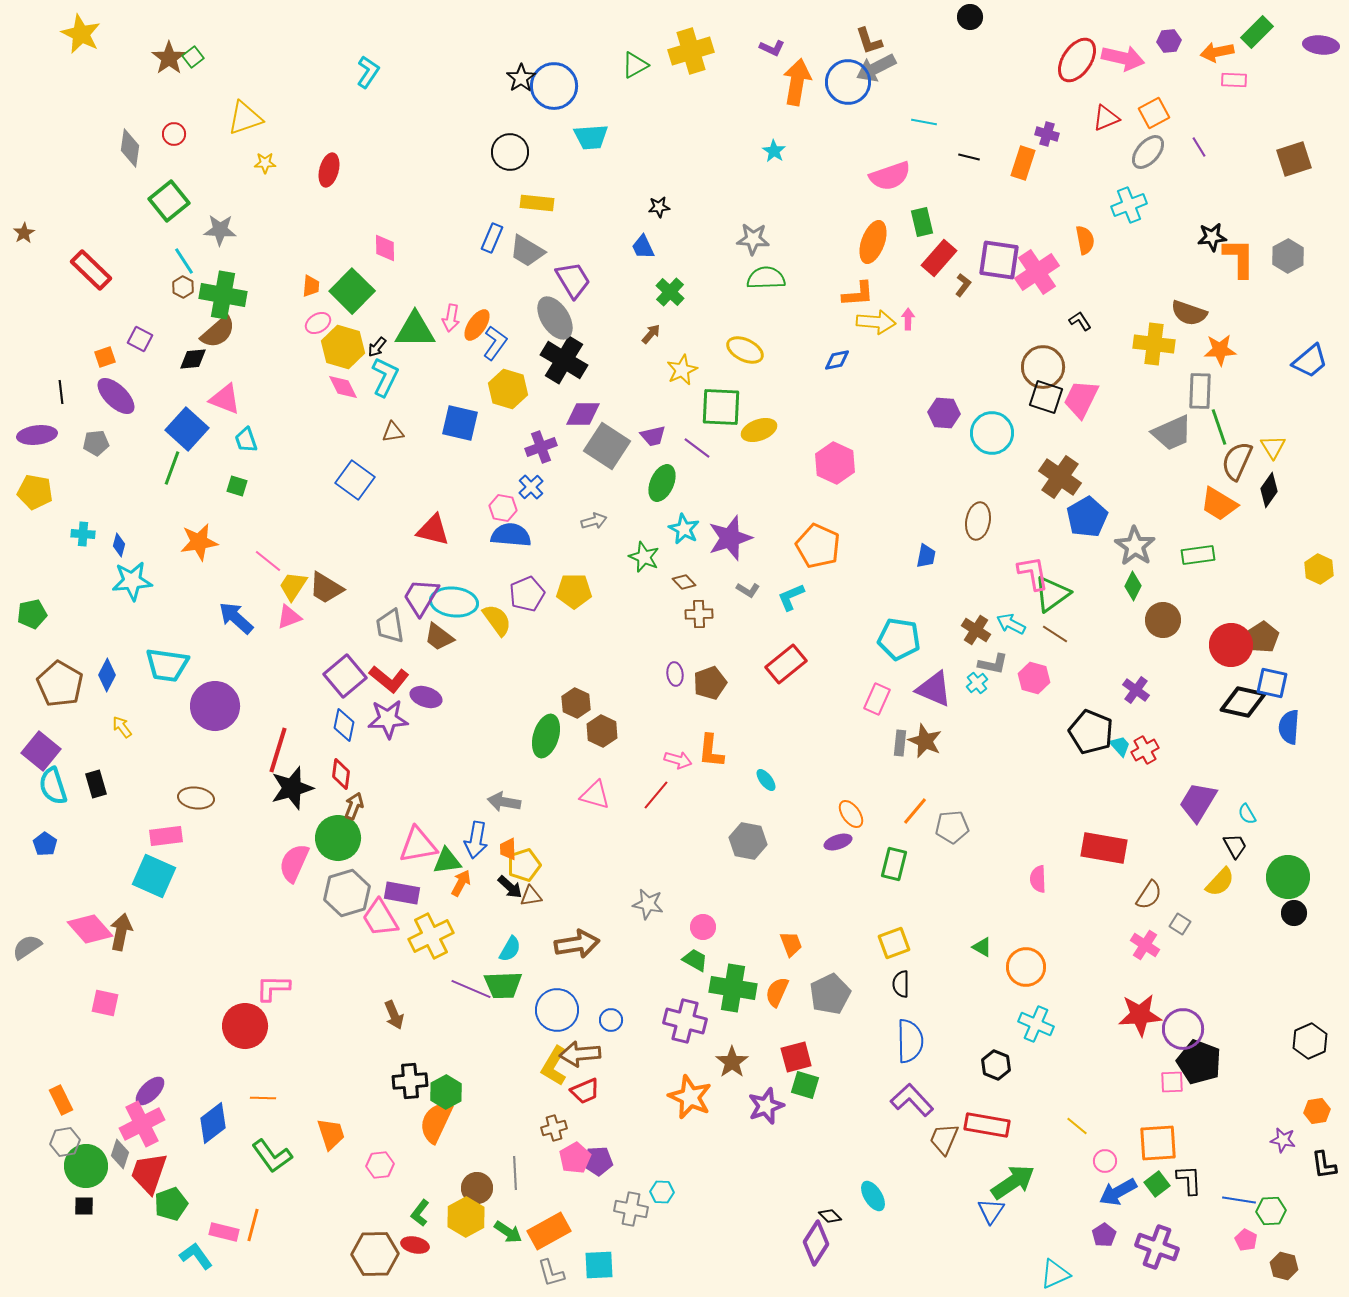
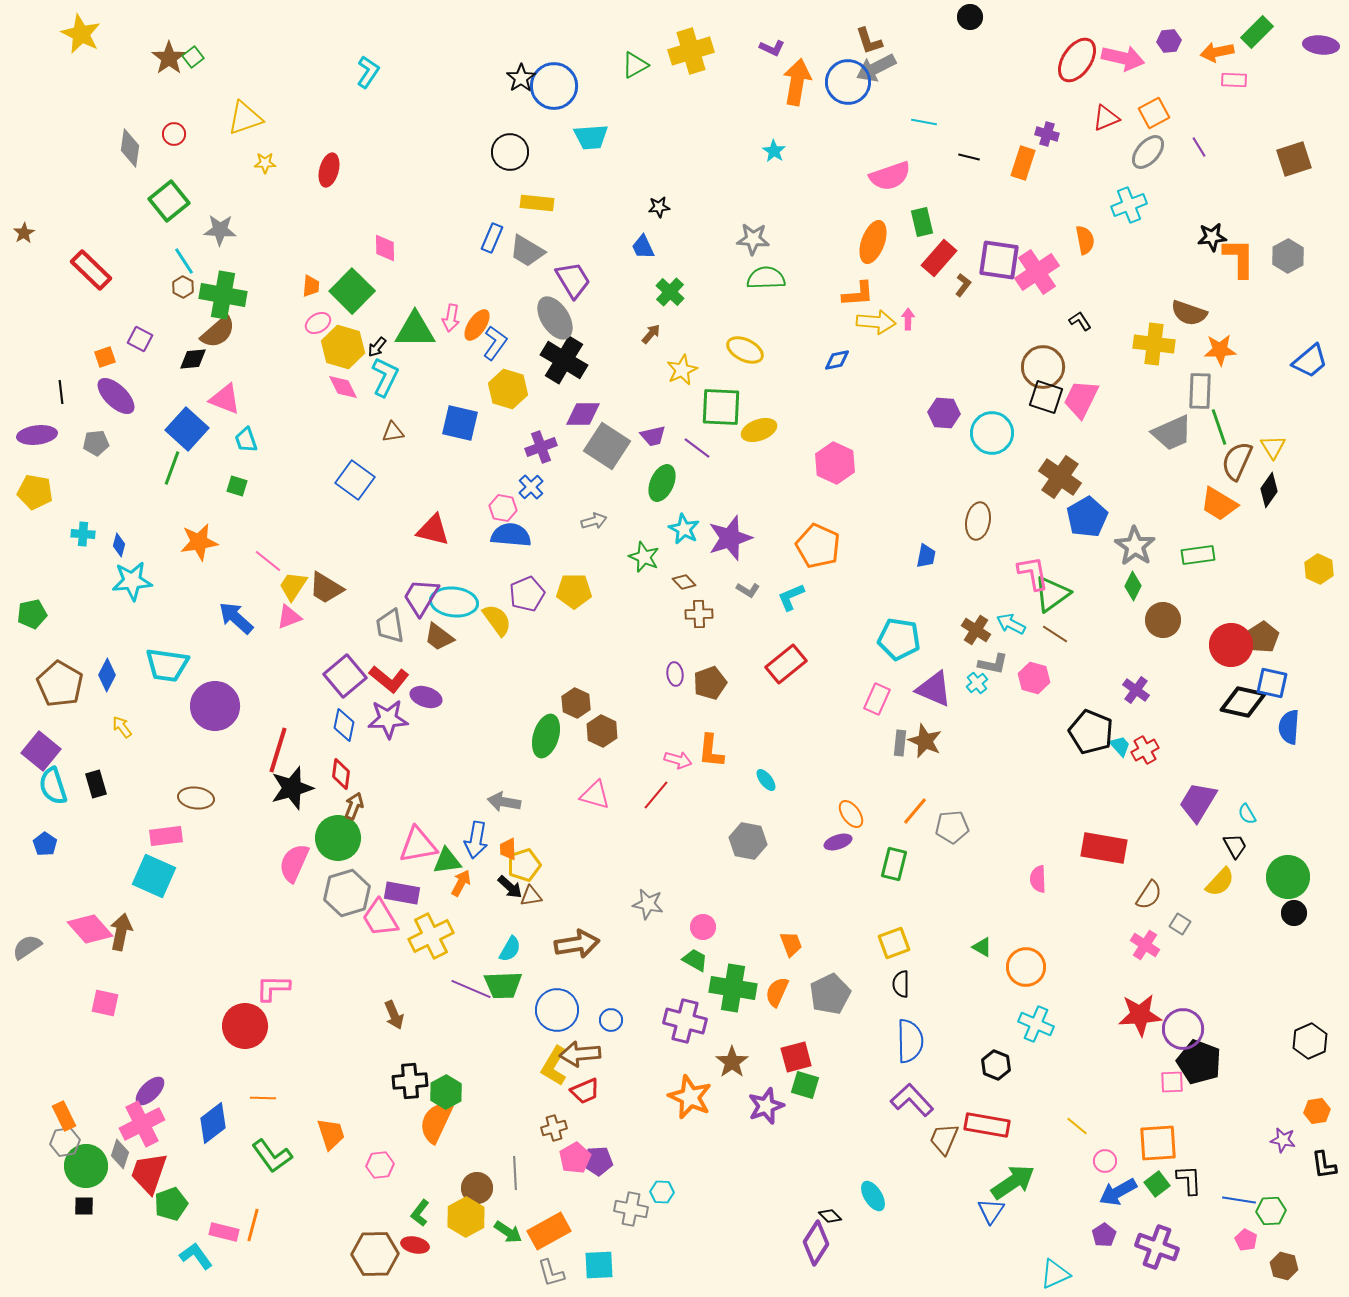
orange rectangle at (61, 1100): moved 3 px right, 16 px down
